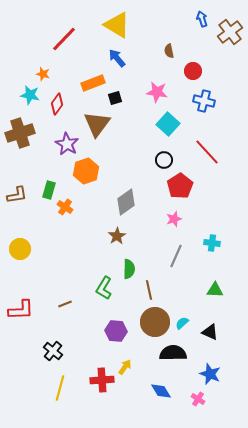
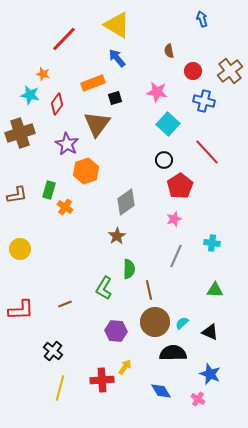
brown cross at (230, 32): moved 39 px down
